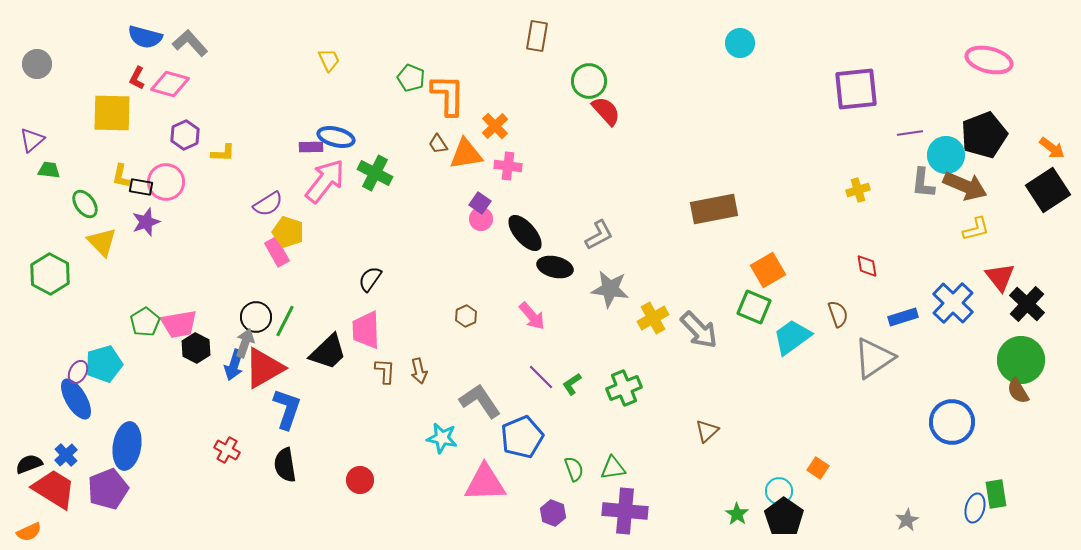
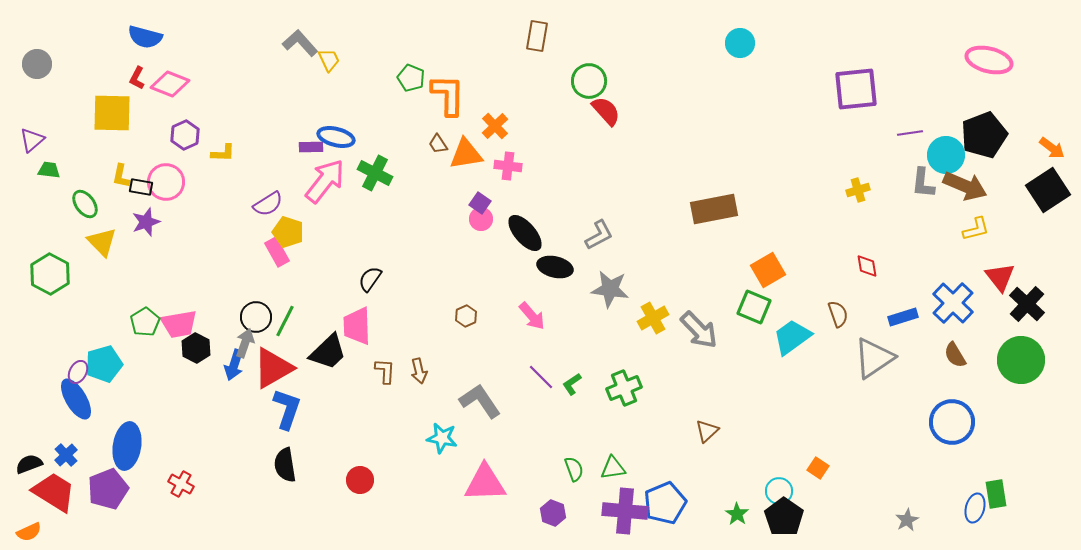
gray L-shape at (190, 43): moved 110 px right
pink diamond at (170, 84): rotated 6 degrees clockwise
pink trapezoid at (366, 330): moved 9 px left, 4 px up
red triangle at (264, 368): moved 9 px right
brown semicircle at (1018, 391): moved 63 px left, 36 px up
blue pentagon at (522, 437): moved 143 px right, 66 px down
red cross at (227, 450): moved 46 px left, 34 px down
red trapezoid at (54, 489): moved 3 px down
